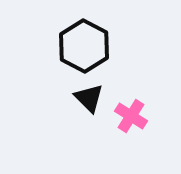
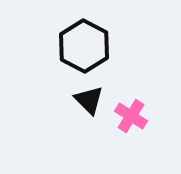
black triangle: moved 2 px down
